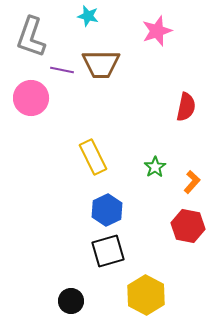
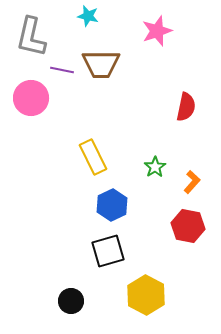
gray L-shape: rotated 6 degrees counterclockwise
blue hexagon: moved 5 px right, 5 px up
